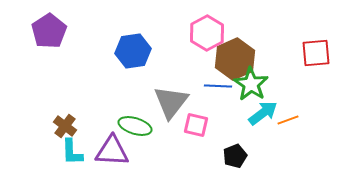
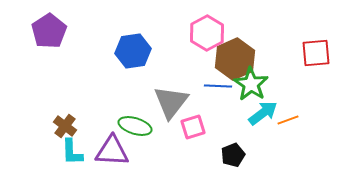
pink square: moved 3 px left, 2 px down; rotated 30 degrees counterclockwise
black pentagon: moved 2 px left, 1 px up
